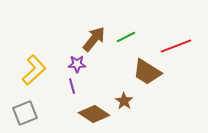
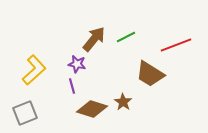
red line: moved 1 px up
purple star: rotated 12 degrees clockwise
brown trapezoid: moved 3 px right, 2 px down
brown star: moved 1 px left, 1 px down
brown diamond: moved 2 px left, 5 px up; rotated 16 degrees counterclockwise
